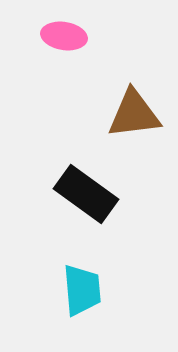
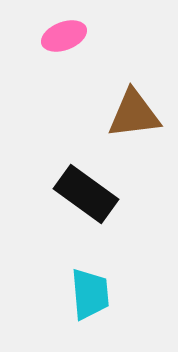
pink ellipse: rotated 30 degrees counterclockwise
cyan trapezoid: moved 8 px right, 4 px down
